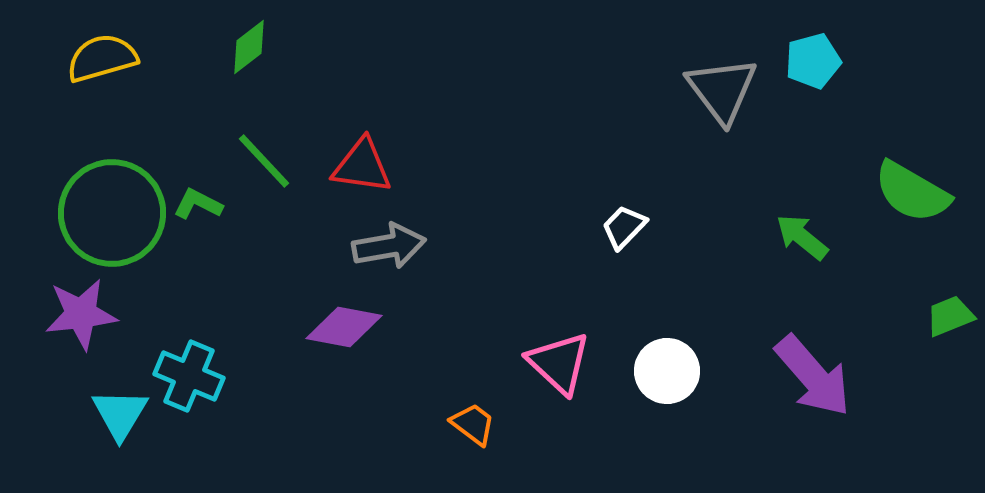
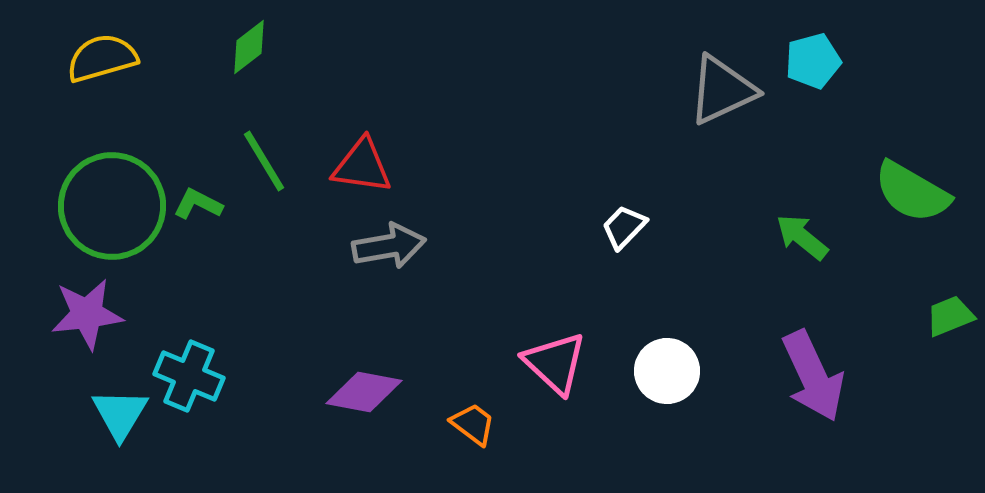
gray triangle: rotated 42 degrees clockwise
green line: rotated 12 degrees clockwise
green circle: moved 7 px up
purple star: moved 6 px right
purple diamond: moved 20 px right, 65 px down
pink triangle: moved 4 px left
purple arrow: rotated 16 degrees clockwise
